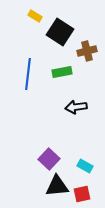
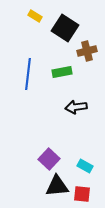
black square: moved 5 px right, 4 px up
red square: rotated 18 degrees clockwise
